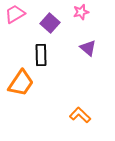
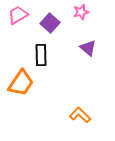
pink trapezoid: moved 3 px right, 1 px down
